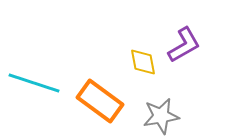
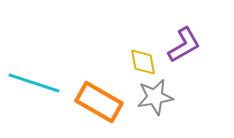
orange rectangle: moved 1 px left, 1 px down; rotated 6 degrees counterclockwise
gray star: moved 6 px left, 19 px up
